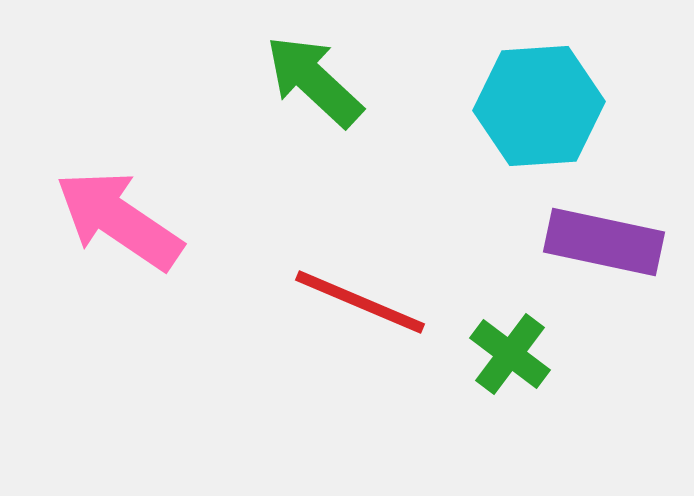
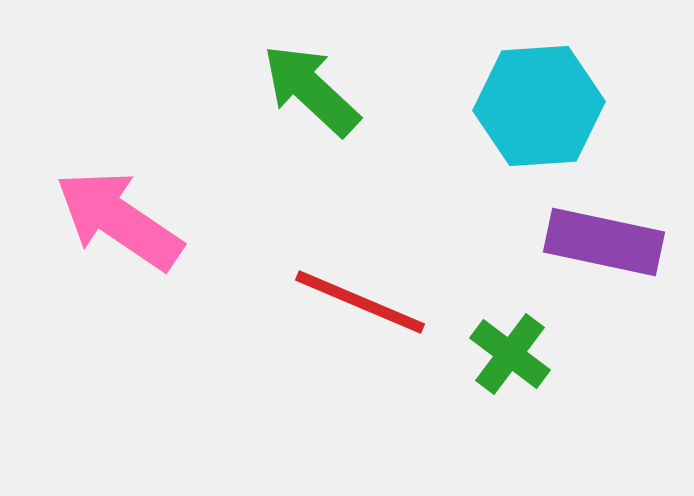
green arrow: moved 3 px left, 9 px down
